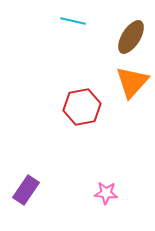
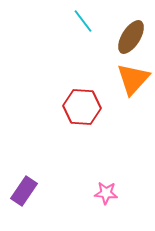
cyan line: moved 10 px right; rotated 40 degrees clockwise
orange triangle: moved 1 px right, 3 px up
red hexagon: rotated 15 degrees clockwise
purple rectangle: moved 2 px left, 1 px down
